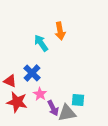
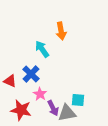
orange arrow: moved 1 px right
cyan arrow: moved 1 px right, 6 px down
blue cross: moved 1 px left, 1 px down
red star: moved 4 px right, 8 px down
